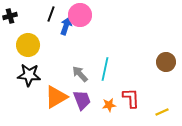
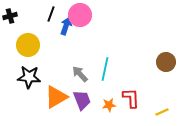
black star: moved 2 px down
